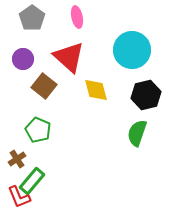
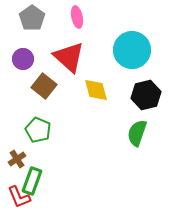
green rectangle: rotated 20 degrees counterclockwise
